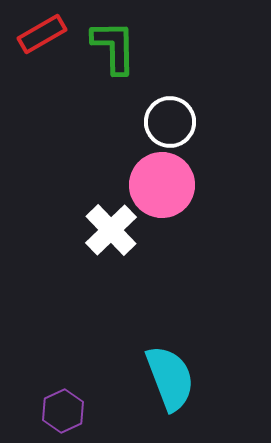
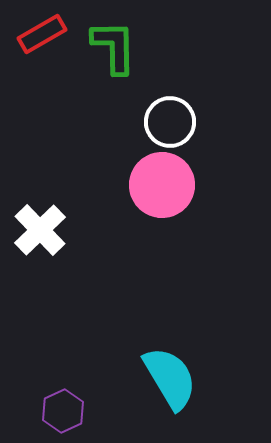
white cross: moved 71 px left
cyan semicircle: rotated 10 degrees counterclockwise
